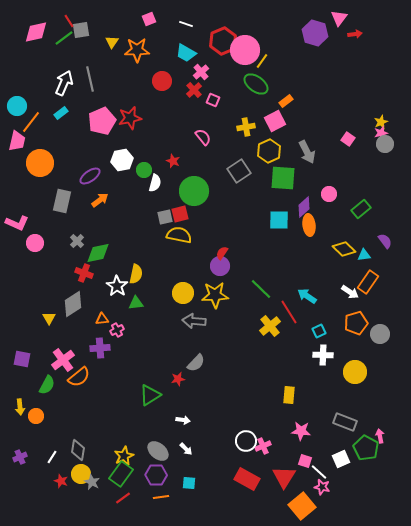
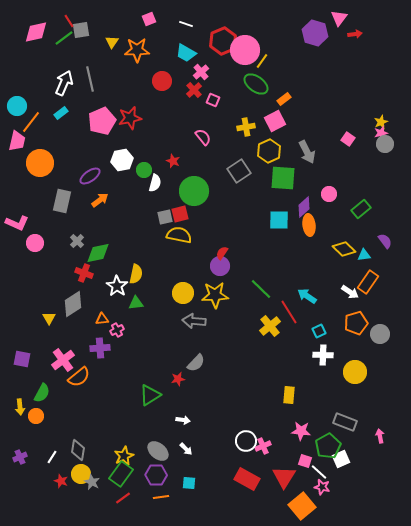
orange rectangle at (286, 101): moved 2 px left, 2 px up
green semicircle at (47, 385): moved 5 px left, 8 px down
green pentagon at (366, 448): moved 38 px left, 2 px up; rotated 15 degrees clockwise
